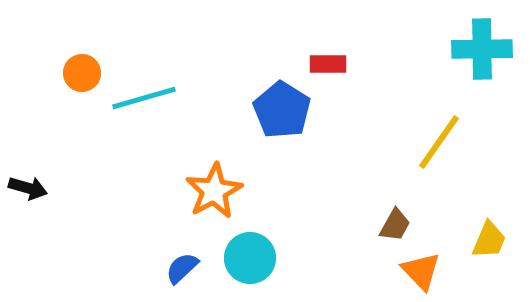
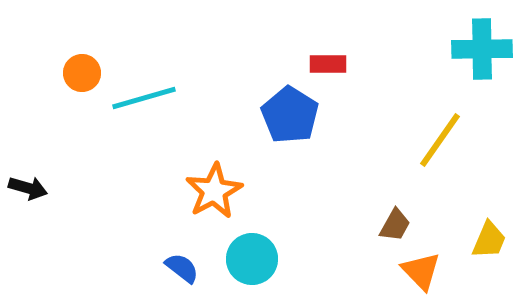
blue pentagon: moved 8 px right, 5 px down
yellow line: moved 1 px right, 2 px up
cyan circle: moved 2 px right, 1 px down
blue semicircle: rotated 81 degrees clockwise
